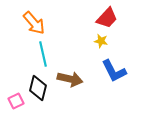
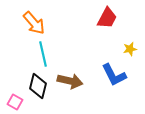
red trapezoid: rotated 15 degrees counterclockwise
yellow star: moved 29 px right, 8 px down; rotated 24 degrees counterclockwise
blue L-shape: moved 4 px down
brown arrow: moved 2 px down
black diamond: moved 2 px up
pink square: moved 1 px left, 1 px down; rotated 35 degrees counterclockwise
